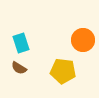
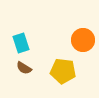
brown semicircle: moved 5 px right
